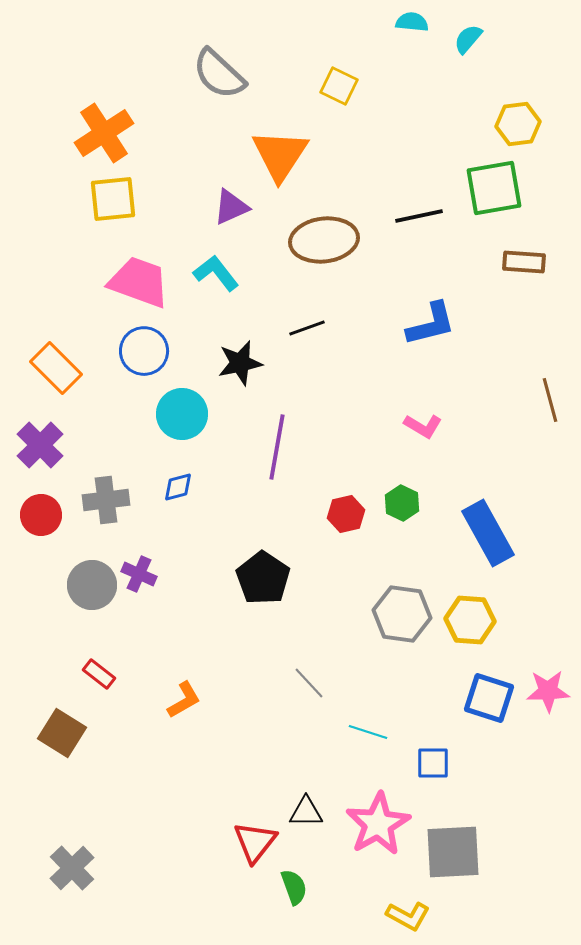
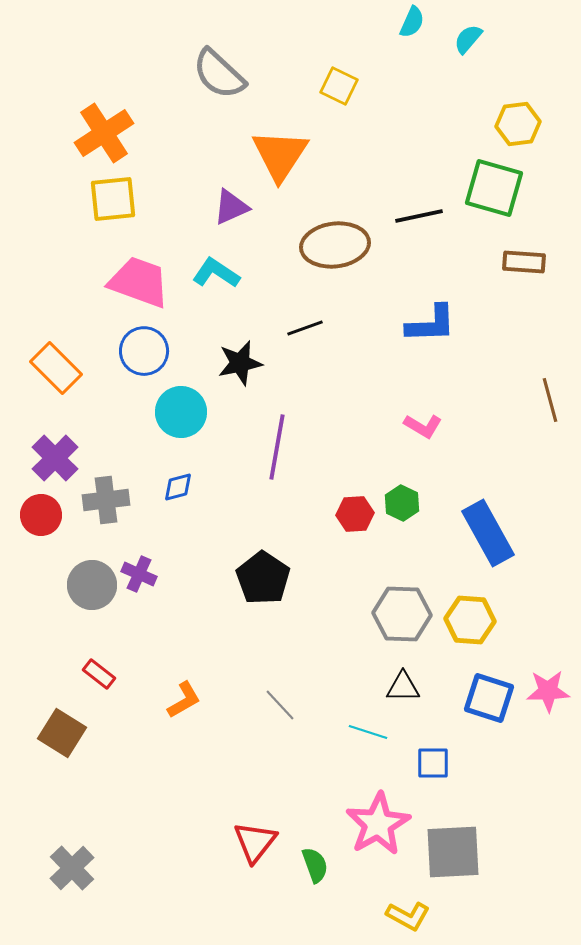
cyan semicircle at (412, 22): rotated 108 degrees clockwise
green square at (494, 188): rotated 26 degrees clockwise
brown ellipse at (324, 240): moved 11 px right, 5 px down
cyan L-shape at (216, 273): rotated 18 degrees counterclockwise
blue L-shape at (431, 324): rotated 12 degrees clockwise
black line at (307, 328): moved 2 px left
cyan circle at (182, 414): moved 1 px left, 2 px up
purple cross at (40, 445): moved 15 px right, 13 px down
red hexagon at (346, 514): moved 9 px right; rotated 9 degrees clockwise
gray hexagon at (402, 614): rotated 6 degrees counterclockwise
gray line at (309, 683): moved 29 px left, 22 px down
black triangle at (306, 812): moved 97 px right, 125 px up
green semicircle at (294, 887): moved 21 px right, 22 px up
